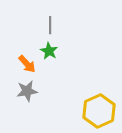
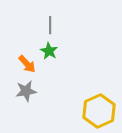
gray star: moved 1 px left
